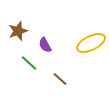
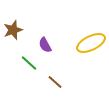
brown star: moved 5 px left, 1 px up
brown line: moved 5 px left, 3 px down
